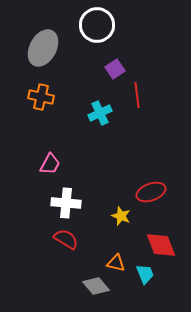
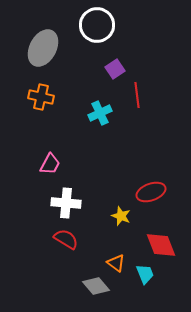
orange triangle: rotated 24 degrees clockwise
